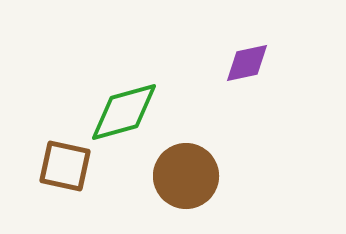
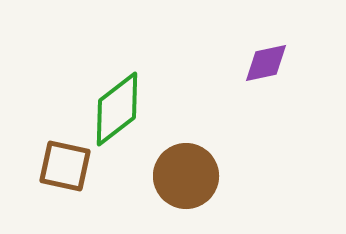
purple diamond: moved 19 px right
green diamond: moved 7 px left, 3 px up; rotated 22 degrees counterclockwise
